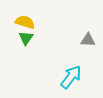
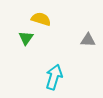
yellow semicircle: moved 16 px right, 3 px up
cyan arrow: moved 17 px left; rotated 20 degrees counterclockwise
